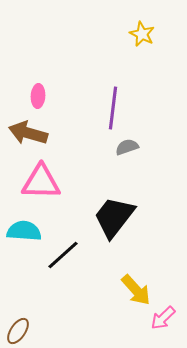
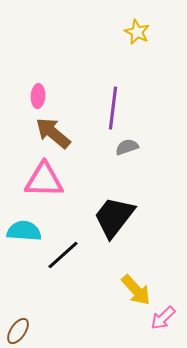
yellow star: moved 5 px left, 2 px up
brown arrow: moved 25 px right; rotated 24 degrees clockwise
pink triangle: moved 3 px right, 2 px up
